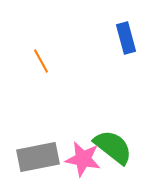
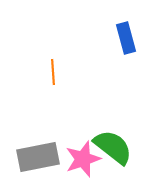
orange line: moved 12 px right, 11 px down; rotated 25 degrees clockwise
pink star: rotated 30 degrees counterclockwise
